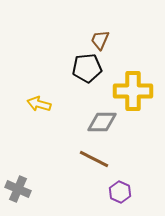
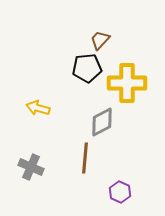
brown trapezoid: rotated 20 degrees clockwise
yellow cross: moved 6 px left, 8 px up
yellow arrow: moved 1 px left, 4 px down
gray diamond: rotated 28 degrees counterclockwise
brown line: moved 9 px left, 1 px up; rotated 68 degrees clockwise
gray cross: moved 13 px right, 22 px up
